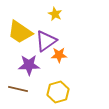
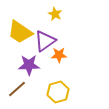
purple triangle: moved 1 px left
brown line: moved 1 px left; rotated 54 degrees counterclockwise
